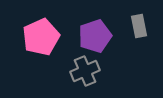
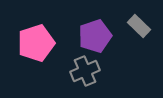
gray rectangle: rotated 35 degrees counterclockwise
pink pentagon: moved 5 px left, 6 px down; rotated 6 degrees clockwise
